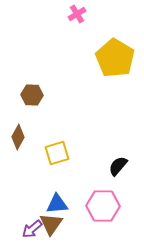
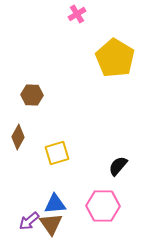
blue triangle: moved 2 px left
brown triangle: rotated 10 degrees counterclockwise
purple arrow: moved 3 px left, 8 px up
